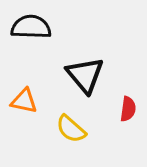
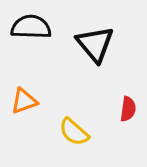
black triangle: moved 10 px right, 31 px up
orange triangle: rotated 32 degrees counterclockwise
yellow semicircle: moved 3 px right, 3 px down
